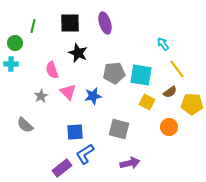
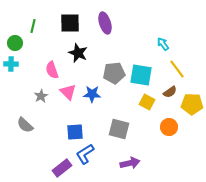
blue star: moved 1 px left, 2 px up; rotated 12 degrees clockwise
